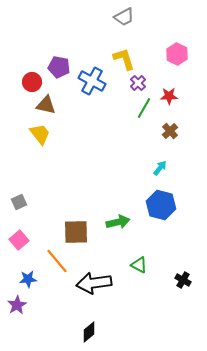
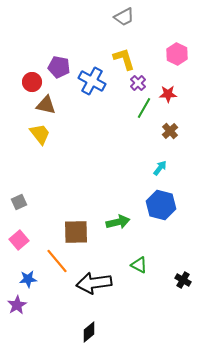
red star: moved 1 px left, 2 px up
